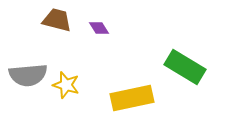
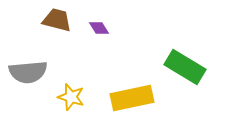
gray semicircle: moved 3 px up
yellow star: moved 5 px right, 12 px down
